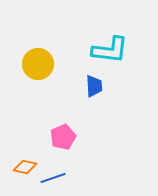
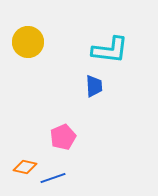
yellow circle: moved 10 px left, 22 px up
